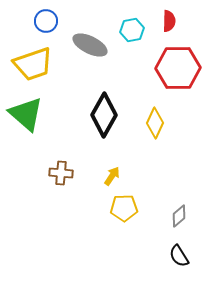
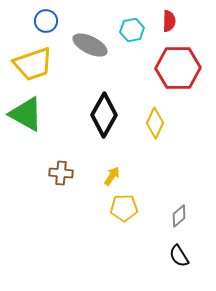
green triangle: rotated 12 degrees counterclockwise
